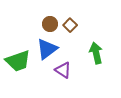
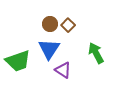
brown square: moved 2 px left
blue triangle: moved 2 px right; rotated 20 degrees counterclockwise
green arrow: rotated 15 degrees counterclockwise
